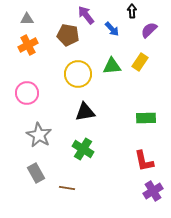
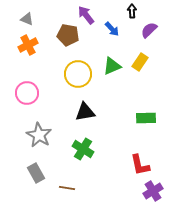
gray triangle: rotated 24 degrees clockwise
green triangle: rotated 18 degrees counterclockwise
red L-shape: moved 4 px left, 4 px down
